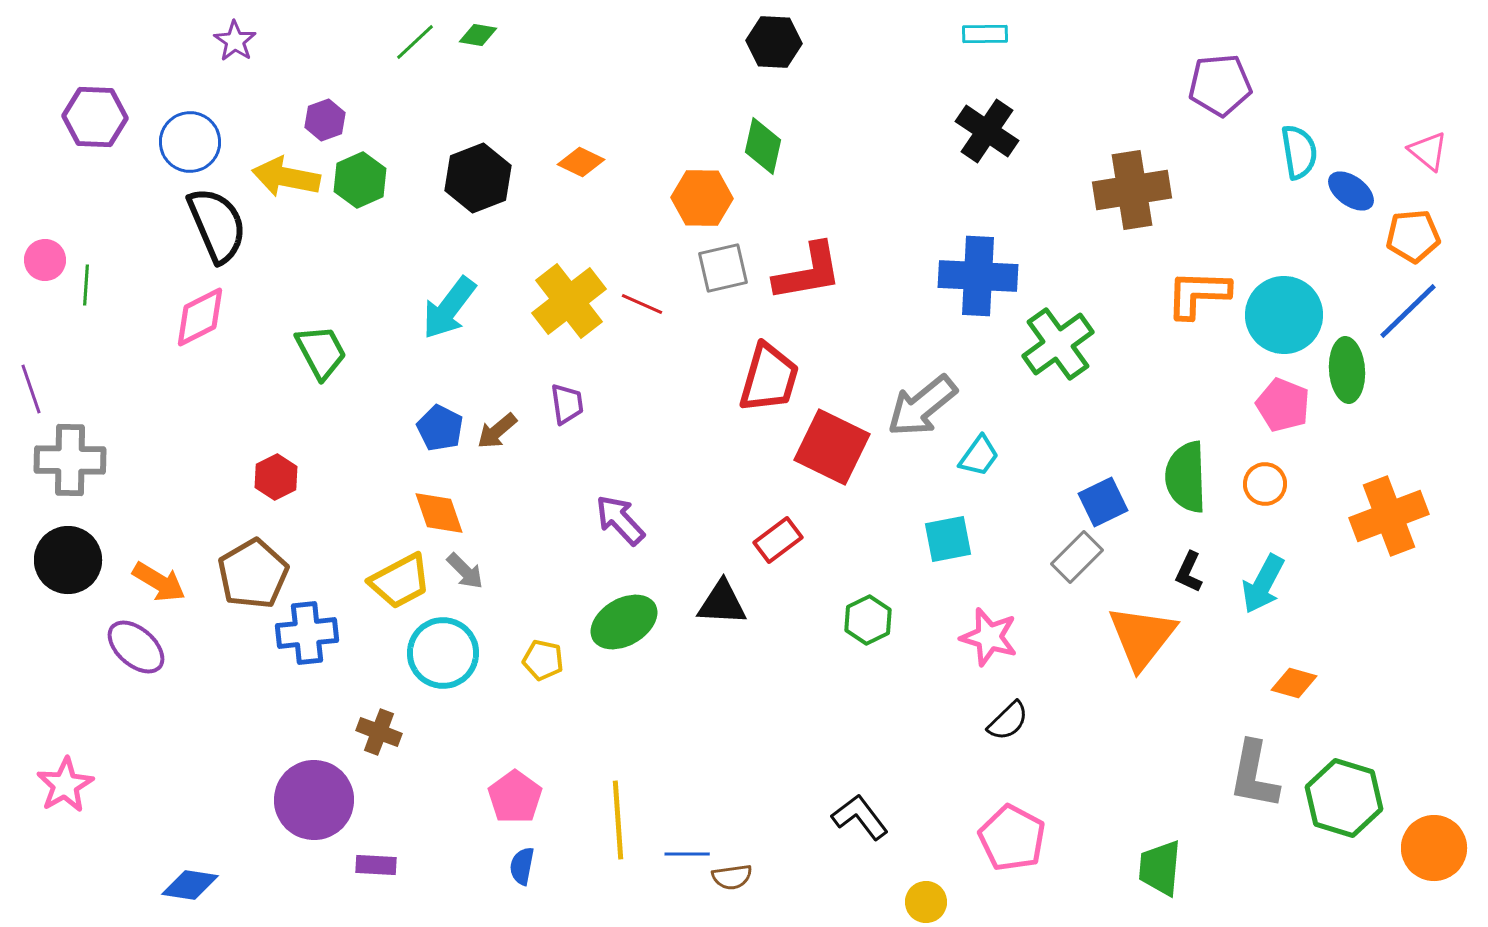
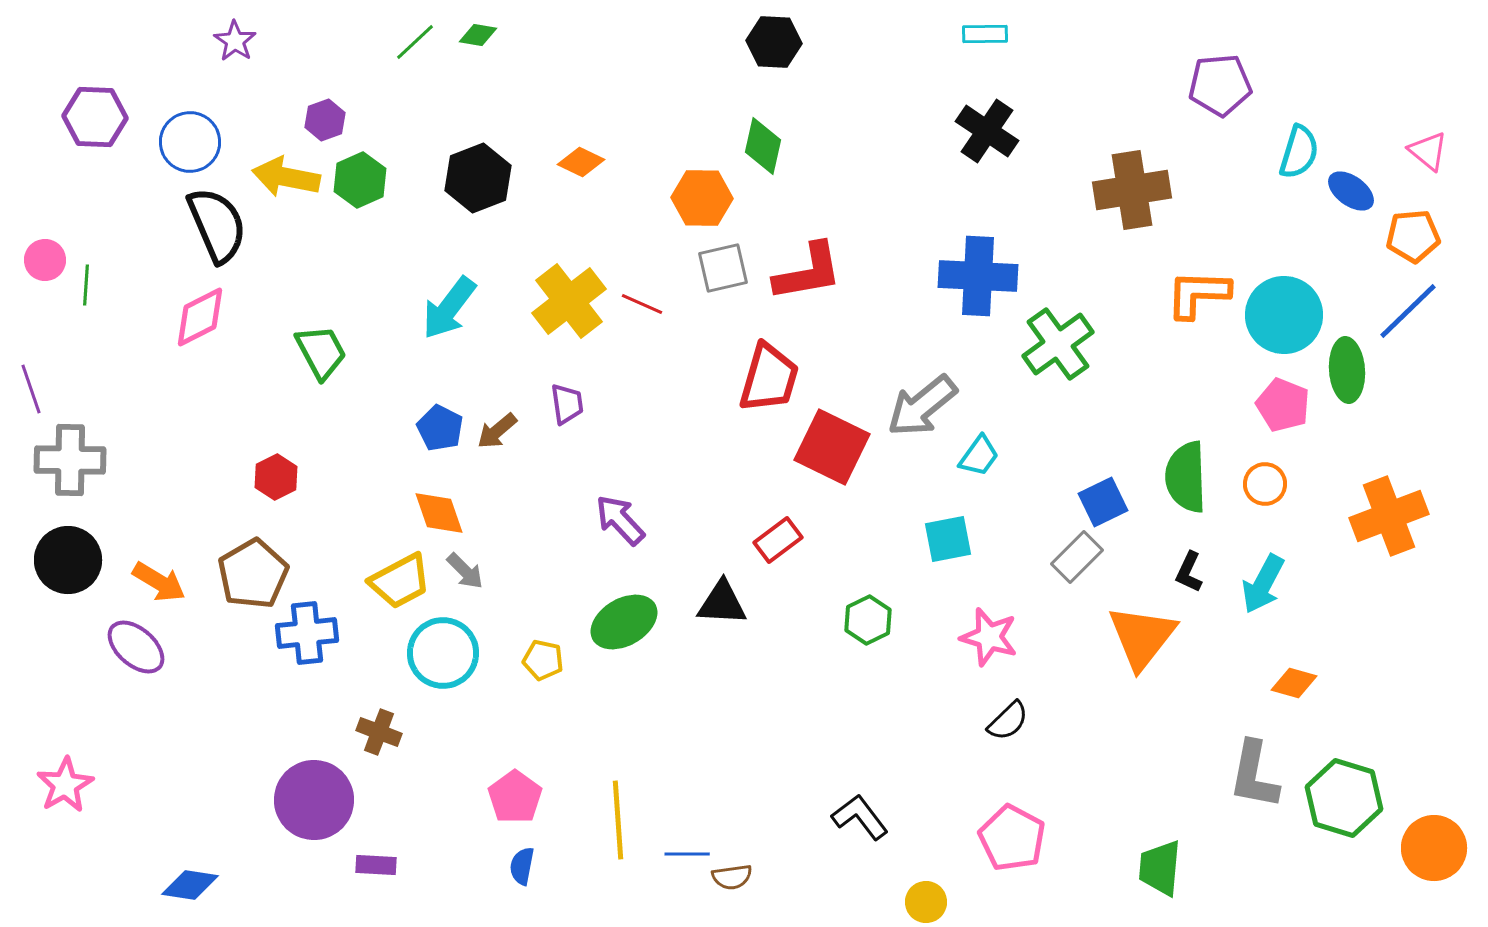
cyan semicircle at (1299, 152): rotated 26 degrees clockwise
